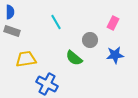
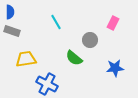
blue star: moved 13 px down
